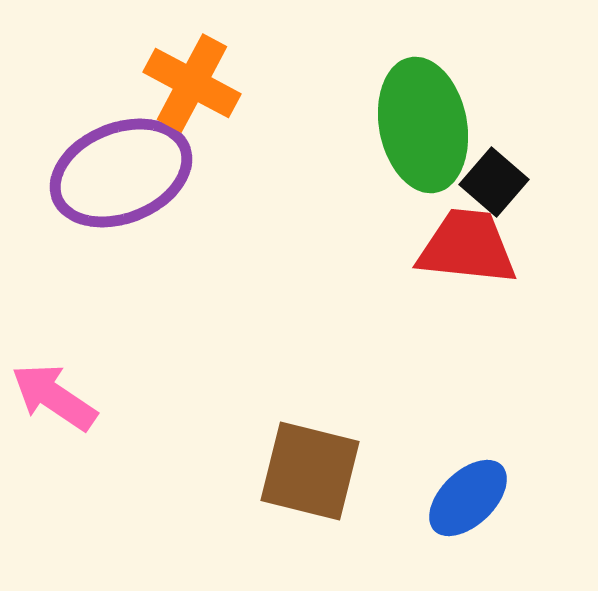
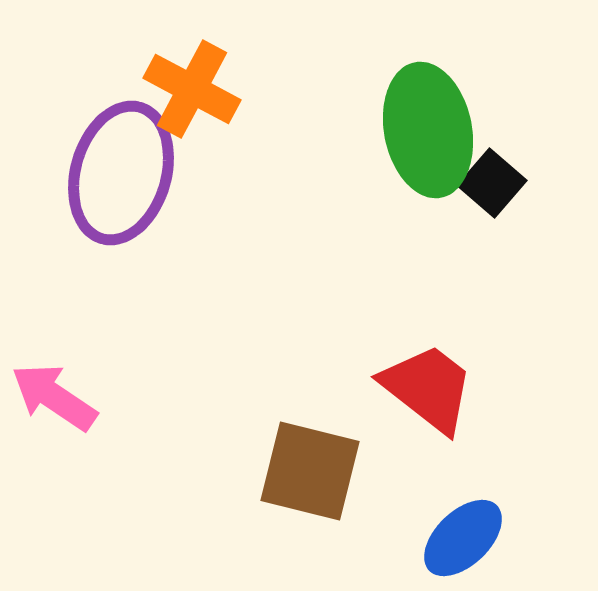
orange cross: moved 6 px down
green ellipse: moved 5 px right, 5 px down
purple ellipse: rotated 52 degrees counterclockwise
black square: moved 2 px left, 1 px down
red trapezoid: moved 39 px left, 141 px down; rotated 32 degrees clockwise
blue ellipse: moved 5 px left, 40 px down
